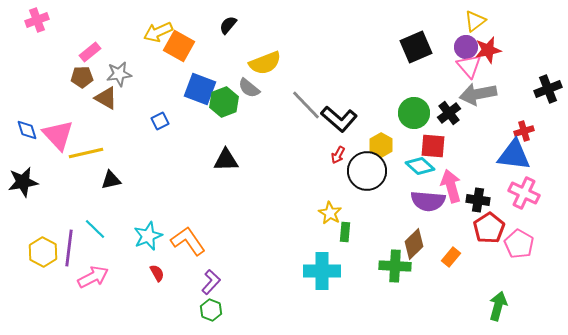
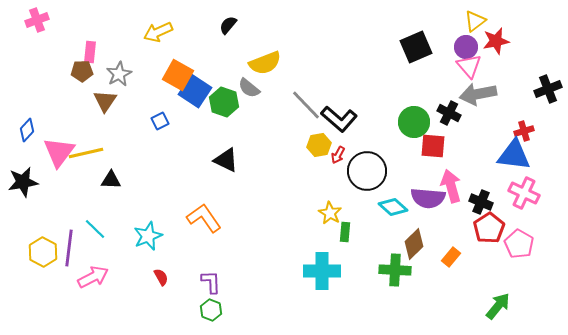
orange square at (179, 46): moved 1 px left, 29 px down
red star at (488, 50): moved 8 px right, 9 px up
pink rectangle at (90, 52): rotated 45 degrees counterclockwise
gray star at (119, 74): rotated 20 degrees counterclockwise
brown pentagon at (82, 77): moved 6 px up
blue square at (200, 89): moved 5 px left, 2 px down; rotated 12 degrees clockwise
brown triangle at (106, 98): moved 1 px left, 3 px down; rotated 35 degrees clockwise
green hexagon at (224, 102): rotated 20 degrees counterclockwise
green circle at (414, 113): moved 9 px down
black cross at (449, 113): rotated 25 degrees counterclockwise
blue diamond at (27, 130): rotated 60 degrees clockwise
pink triangle at (58, 135): moved 1 px right, 17 px down; rotated 20 degrees clockwise
yellow hexagon at (381, 145): moved 62 px left; rotated 20 degrees clockwise
black triangle at (226, 160): rotated 28 degrees clockwise
cyan diamond at (420, 166): moved 27 px left, 41 px down
black triangle at (111, 180): rotated 15 degrees clockwise
black cross at (478, 200): moved 3 px right, 2 px down; rotated 15 degrees clockwise
purple semicircle at (428, 201): moved 3 px up
orange L-shape at (188, 241): moved 16 px right, 23 px up
green cross at (395, 266): moved 4 px down
red semicircle at (157, 273): moved 4 px right, 4 px down
purple L-shape at (211, 282): rotated 45 degrees counterclockwise
green arrow at (498, 306): rotated 24 degrees clockwise
